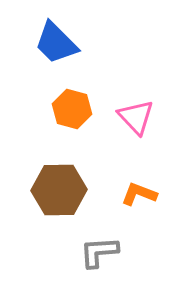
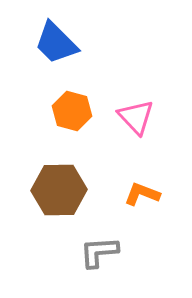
orange hexagon: moved 2 px down
orange L-shape: moved 3 px right
